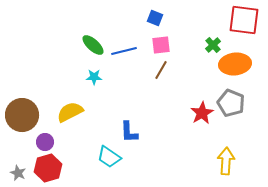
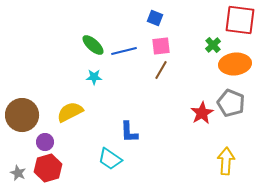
red square: moved 4 px left
pink square: moved 1 px down
cyan trapezoid: moved 1 px right, 2 px down
